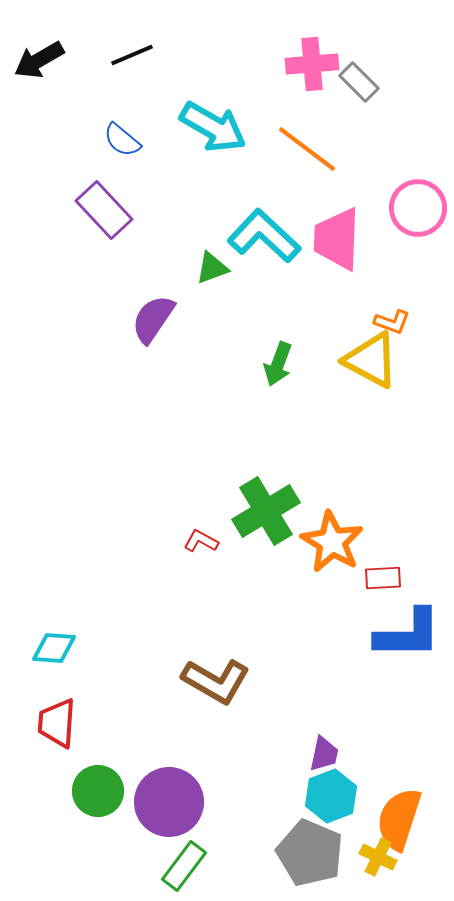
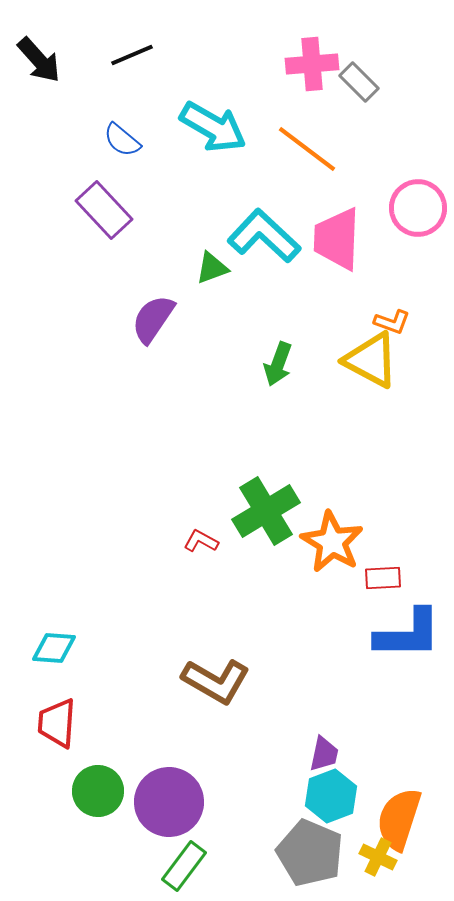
black arrow: rotated 102 degrees counterclockwise
